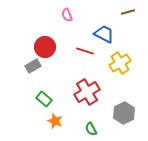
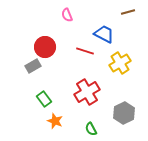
green rectangle: rotated 14 degrees clockwise
